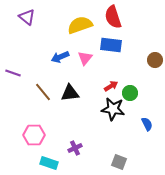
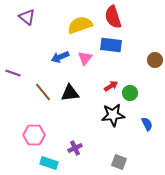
black star: moved 6 px down; rotated 15 degrees counterclockwise
